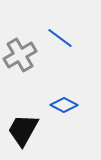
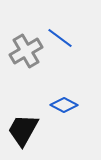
gray cross: moved 6 px right, 4 px up
